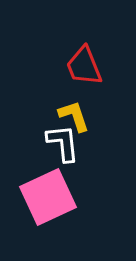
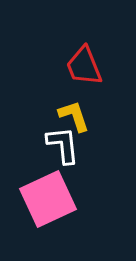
white L-shape: moved 2 px down
pink square: moved 2 px down
